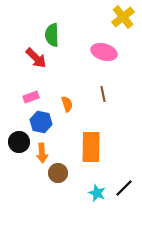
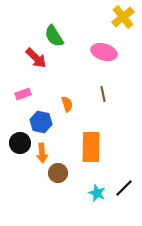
green semicircle: moved 2 px right, 1 px down; rotated 30 degrees counterclockwise
pink rectangle: moved 8 px left, 3 px up
black circle: moved 1 px right, 1 px down
